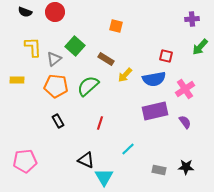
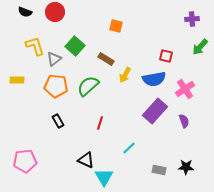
yellow L-shape: moved 2 px right, 1 px up; rotated 15 degrees counterclockwise
yellow arrow: rotated 14 degrees counterclockwise
purple rectangle: rotated 35 degrees counterclockwise
purple semicircle: moved 1 px left, 1 px up; rotated 16 degrees clockwise
cyan line: moved 1 px right, 1 px up
